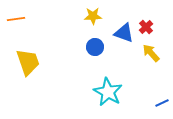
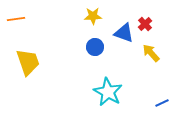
red cross: moved 1 px left, 3 px up
